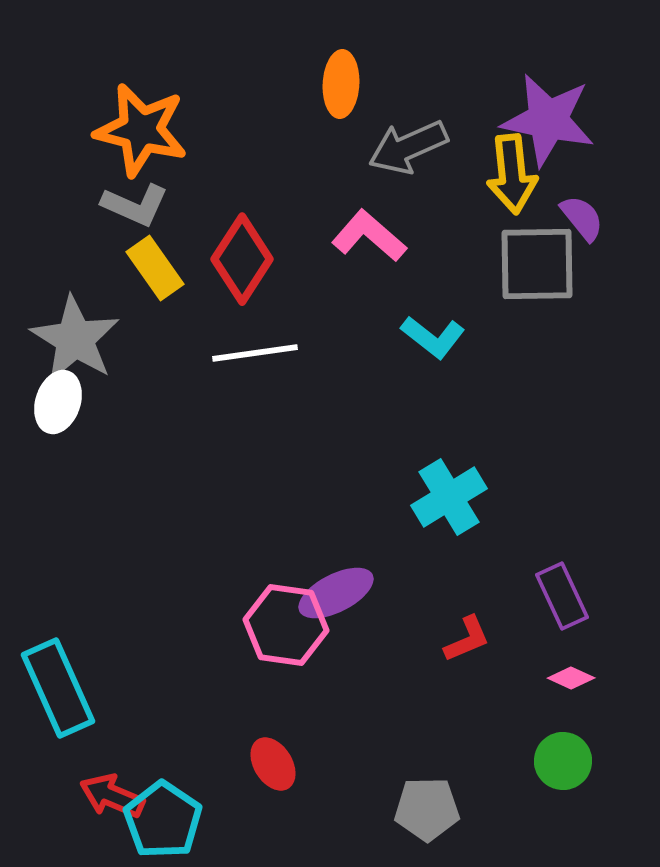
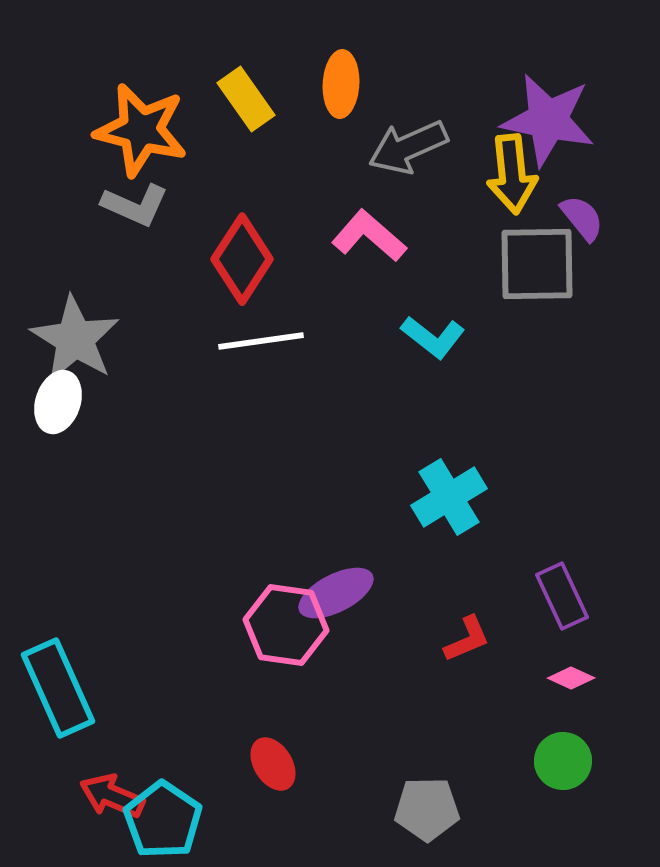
yellow rectangle: moved 91 px right, 169 px up
white line: moved 6 px right, 12 px up
